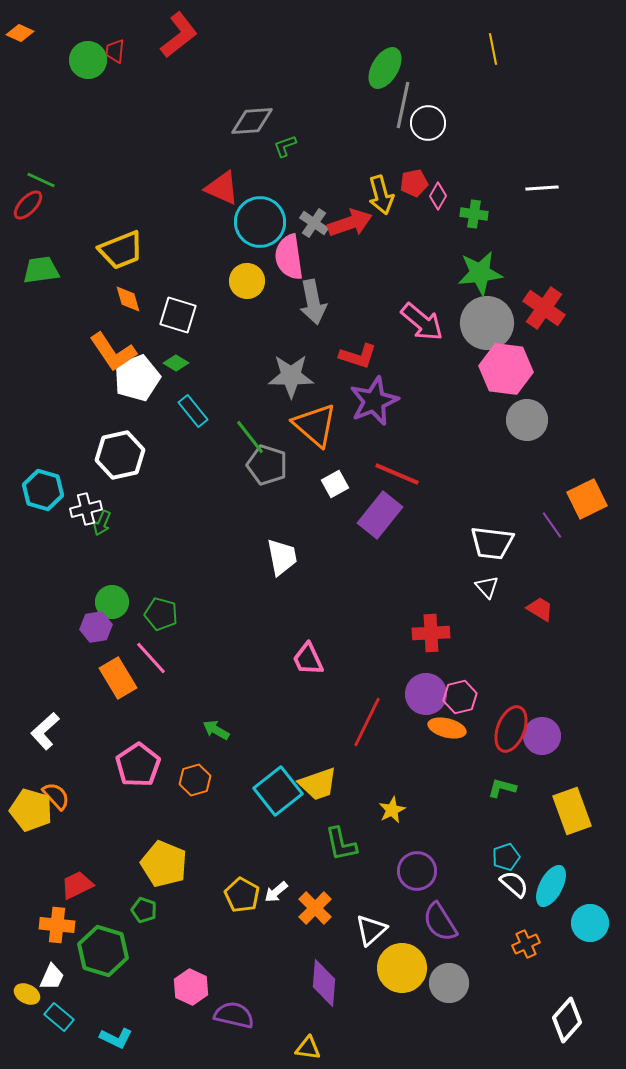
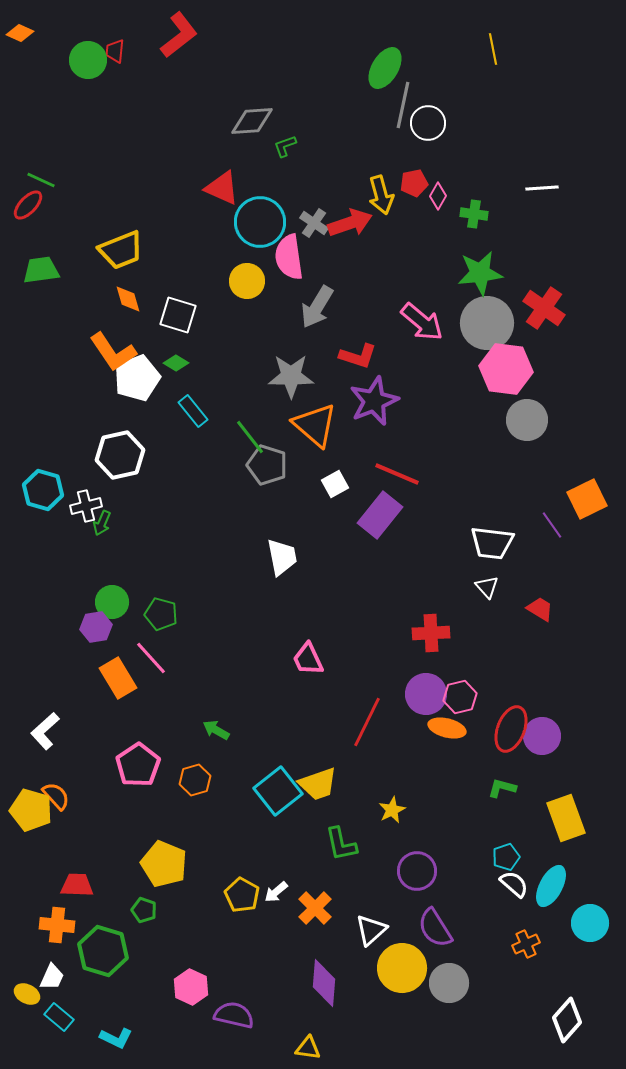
gray arrow at (313, 302): moved 4 px right, 5 px down; rotated 42 degrees clockwise
white cross at (86, 509): moved 3 px up
yellow rectangle at (572, 811): moved 6 px left, 7 px down
red trapezoid at (77, 885): rotated 28 degrees clockwise
purple semicircle at (440, 922): moved 5 px left, 6 px down
